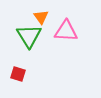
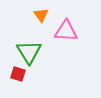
orange triangle: moved 2 px up
green triangle: moved 16 px down
